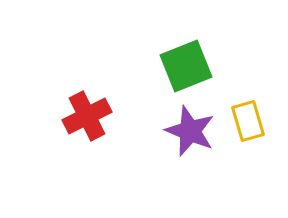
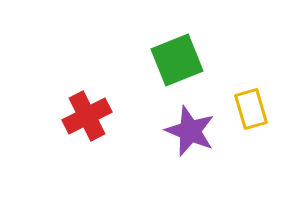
green square: moved 9 px left, 6 px up
yellow rectangle: moved 3 px right, 12 px up
